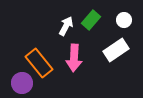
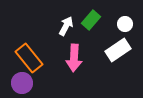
white circle: moved 1 px right, 4 px down
white rectangle: moved 2 px right
orange rectangle: moved 10 px left, 5 px up
